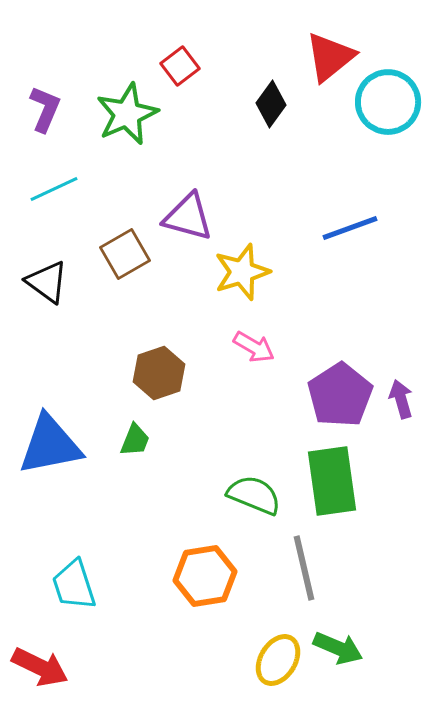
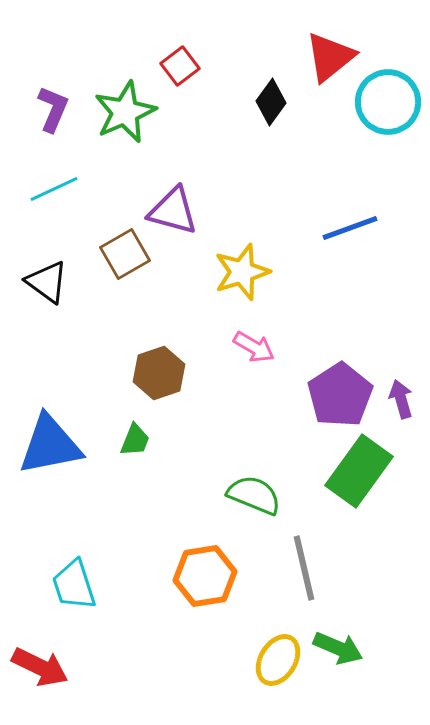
black diamond: moved 2 px up
purple L-shape: moved 8 px right
green star: moved 2 px left, 2 px up
purple triangle: moved 15 px left, 6 px up
green rectangle: moved 27 px right, 10 px up; rotated 44 degrees clockwise
